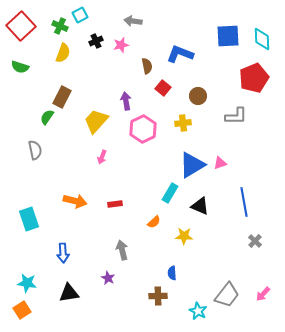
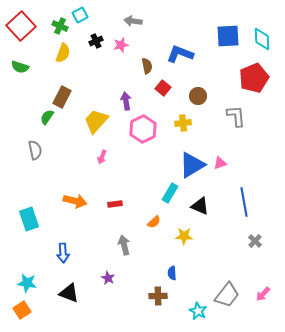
gray L-shape at (236, 116): rotated 95 degrees counterclockwise
gray arrow at (122, 250): moved 2 px right, 5 px up
black triangle at (69, 293): rotated 30 degrees clockwise
